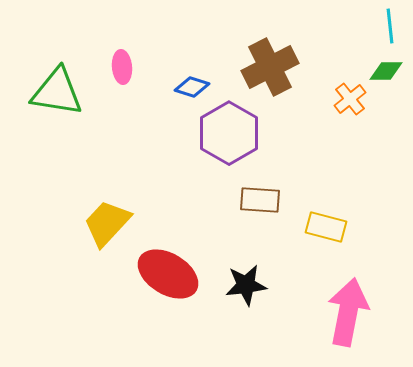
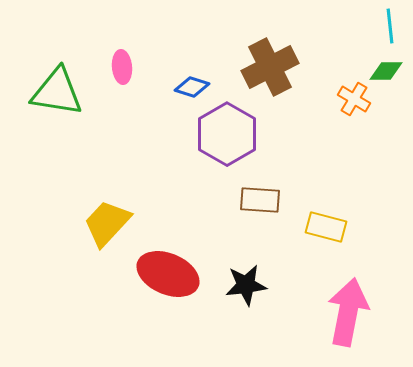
orange cross: moved 4 px right; rotated 20 degrees counterclockwise
purple hexagon: moved 2 px left, 1 px down
red ellipse: rotated 8 degrees counterclockwise
